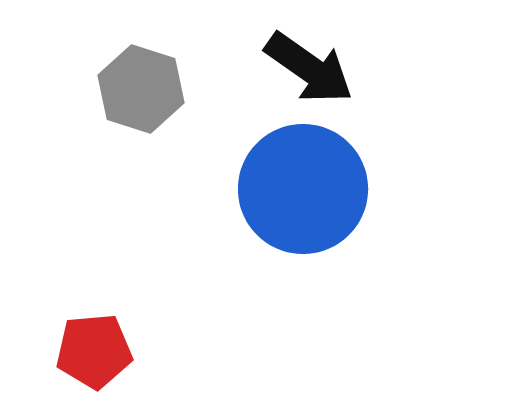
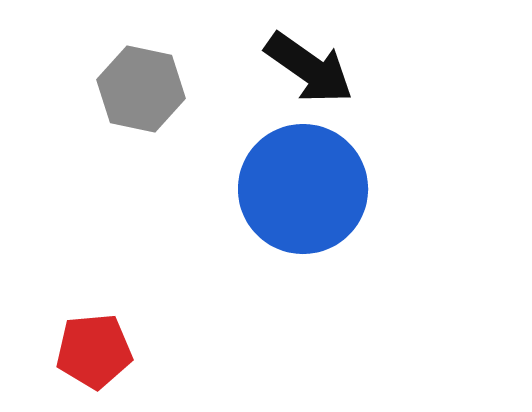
gray hexagon: rotated 6 degrees counterclockwise
